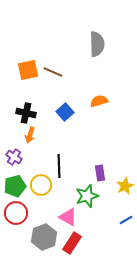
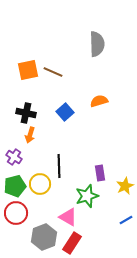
yellow circle: moved 1 px left, 1 px up
